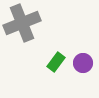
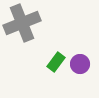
purple circle: moved 3 px left, 1 px down
